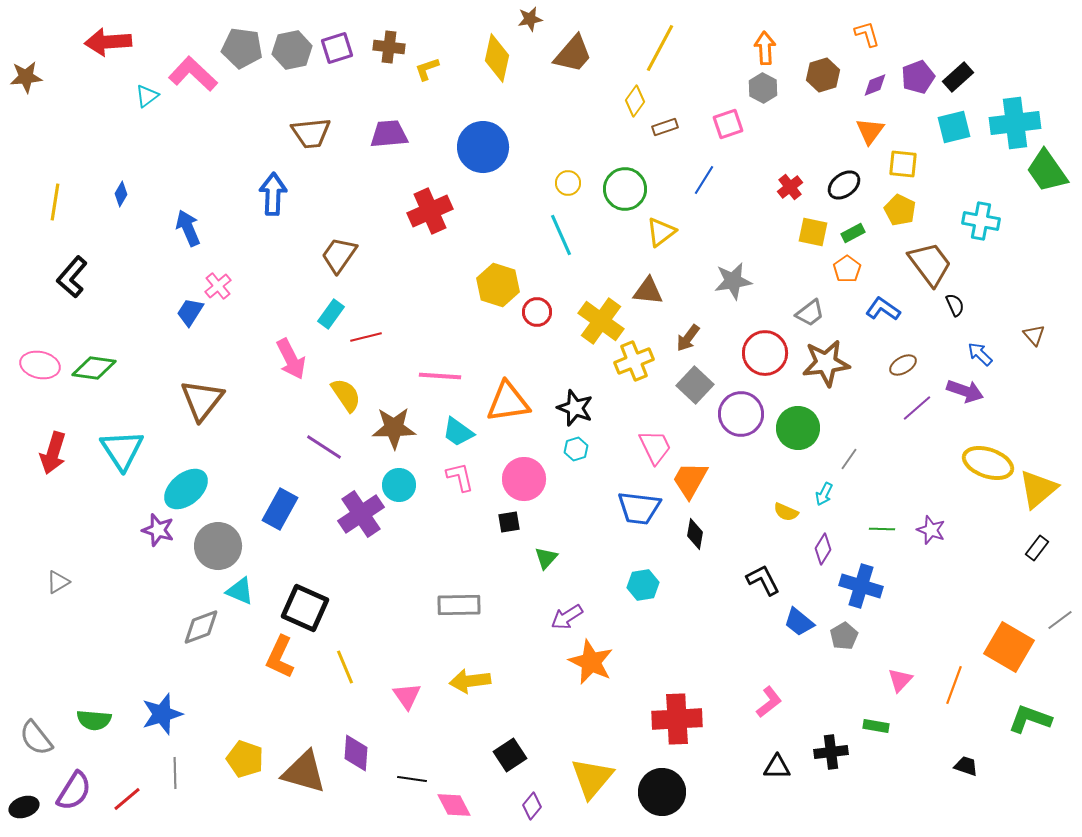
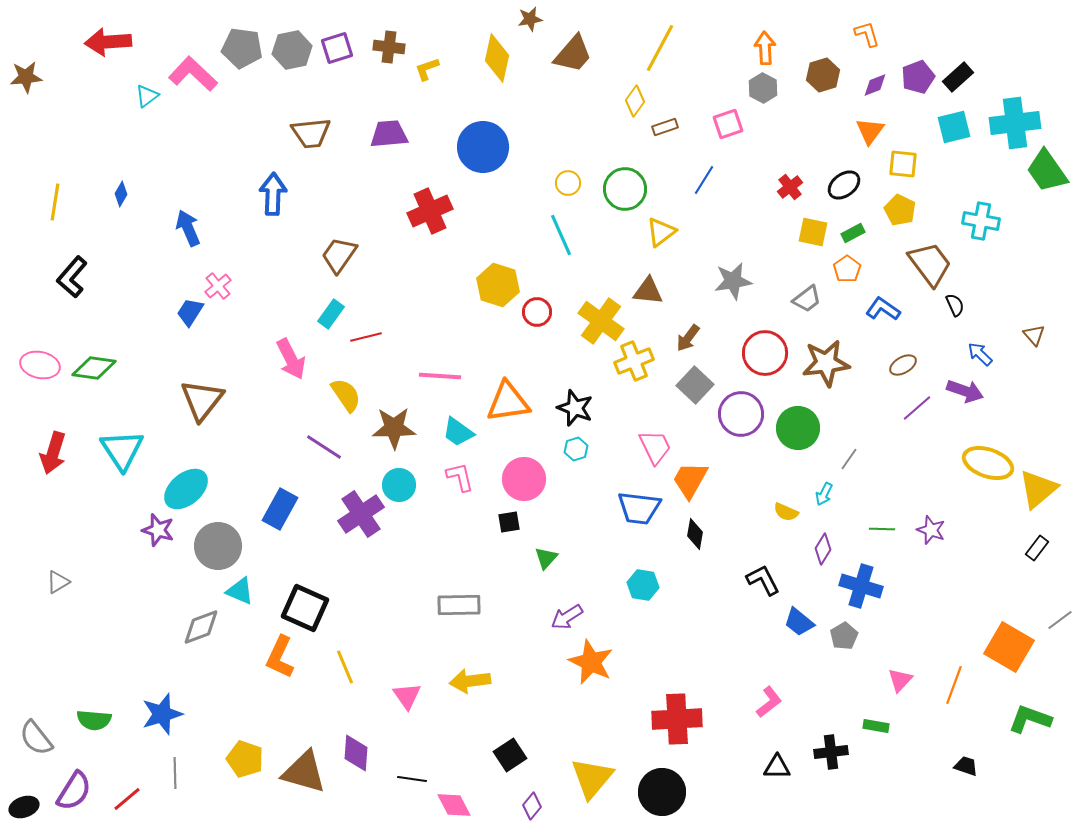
gray trapezoid at (810, 313): moved 3 px left, 14 px up
cyan hexagon at (643, 585): rotated 20 degrees clockwise
